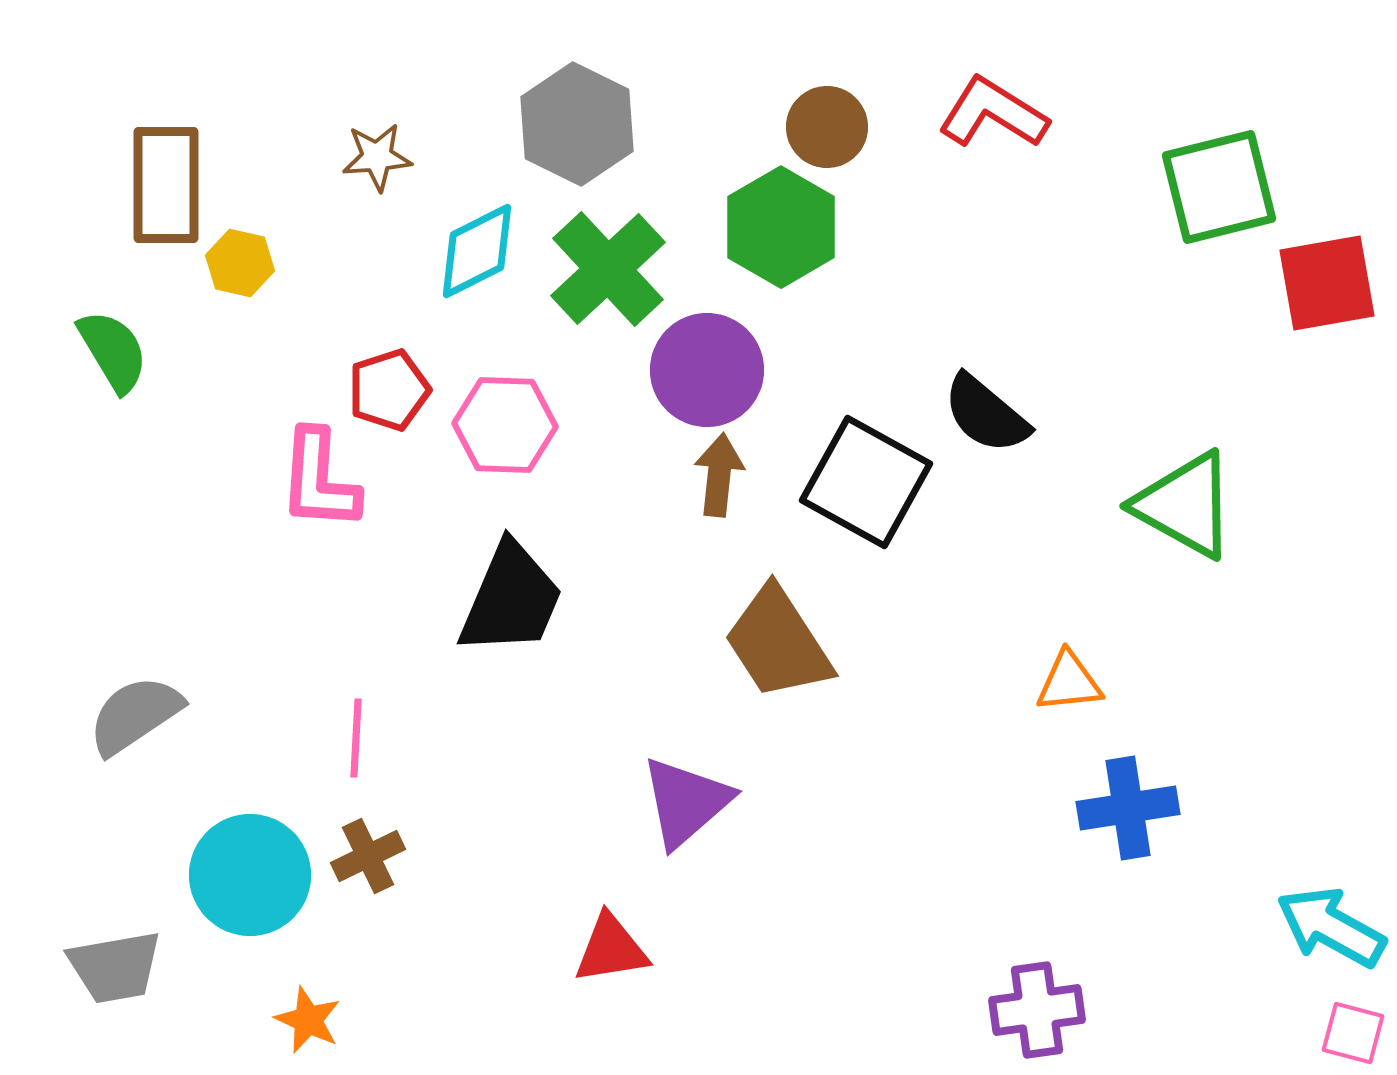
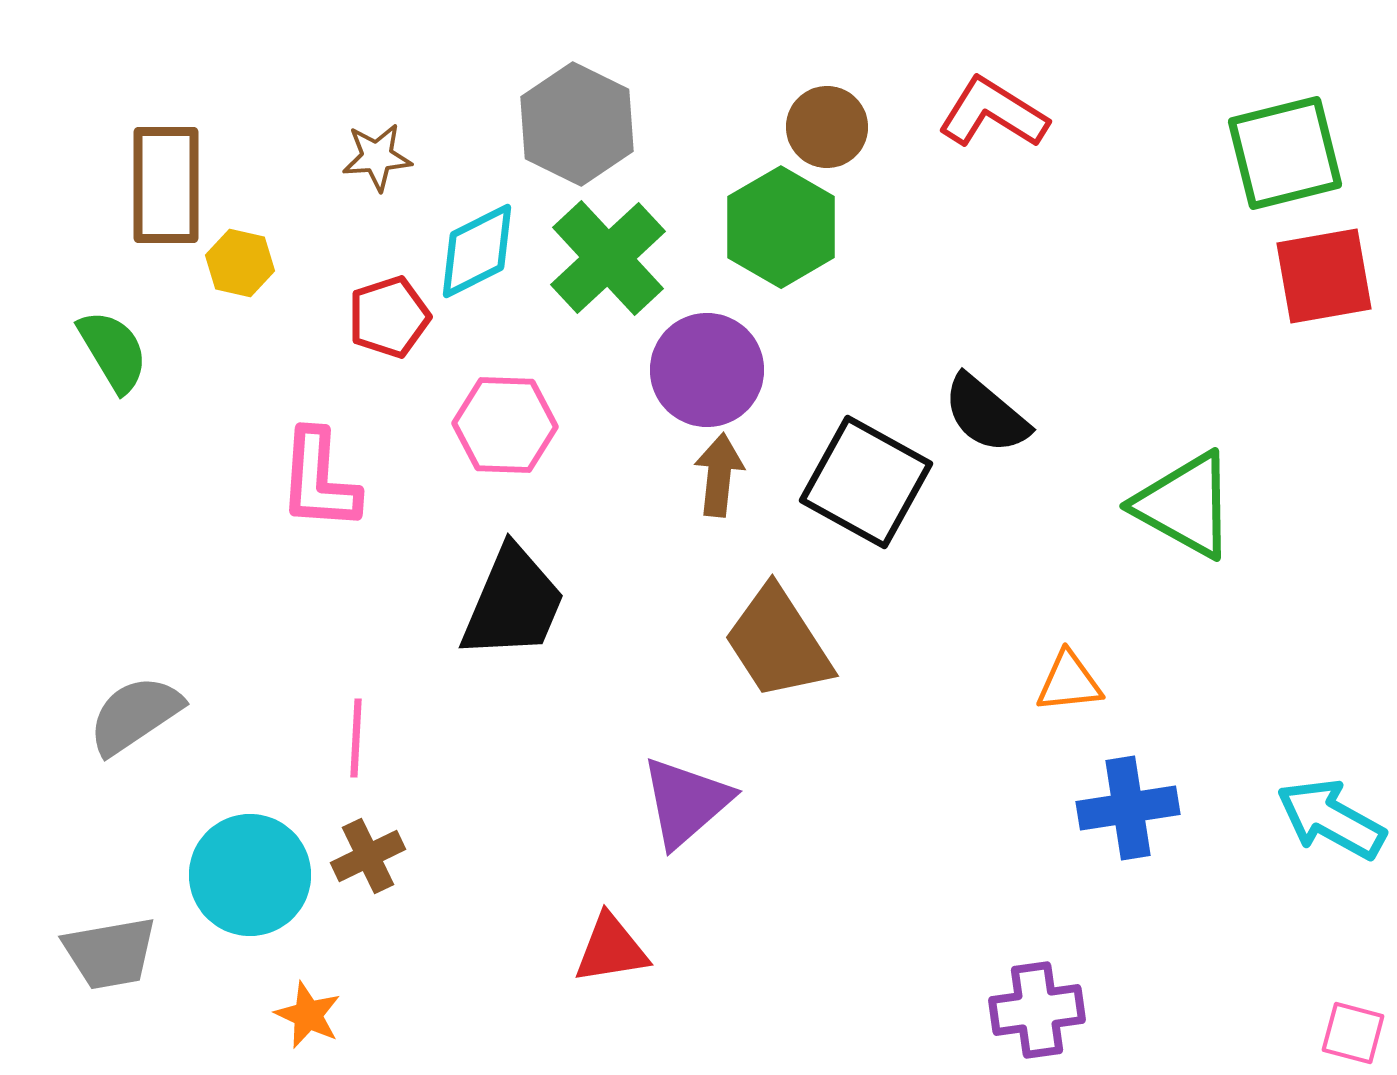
green square: moved 66 px right, 34 px up
green cross: moved 11 px up
red square: moved 3 px left, 7 px up
red pentagon: moved 73 px up
black trapezoid: moved 2 px right, 4 px down
cyan arrow: moved 108 px up
gray trapezoid: moved 5 px left, 14 px up
orange star: moved 5 px up
